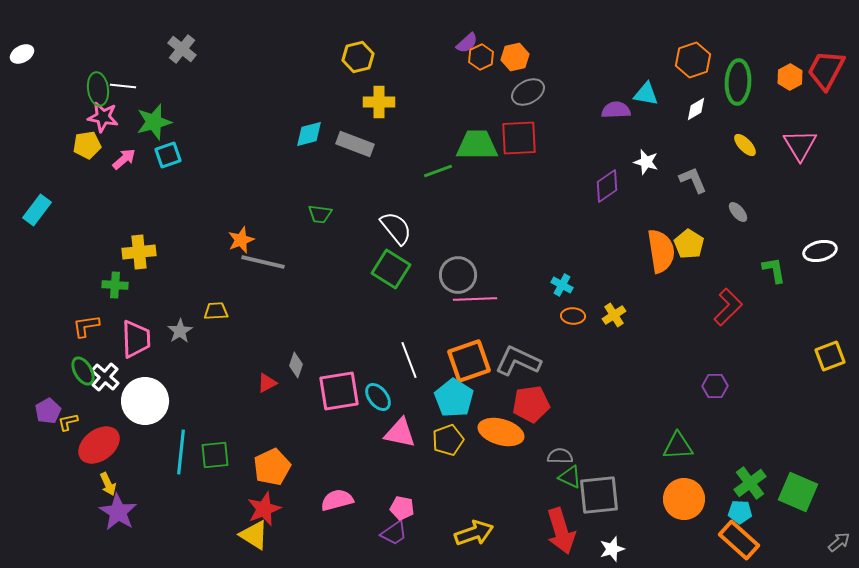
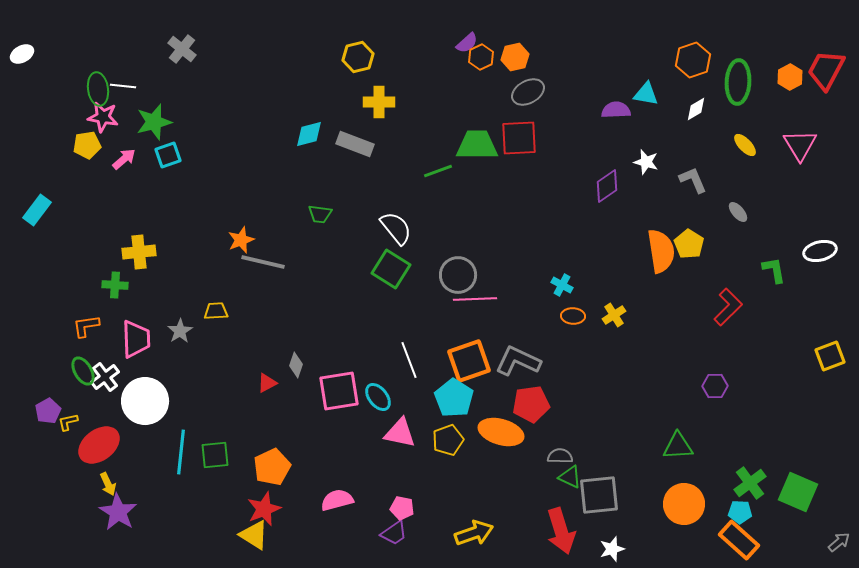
white cross at (105, 377): rotated 12 degrees clockwise
orange circle at (684, 499): moved 5 px down
